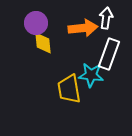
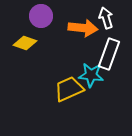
white arrow: rotated 25 degrees counterclockwise
purple circle: moved 5 px right, 7 px up
orange arrow: rotated 12 degrees clockwise
yellow diamond: moved 18 px left; rotated 65 degrees counterclockwise
yellow trapezoid: rotated 76 degrees clockwise
